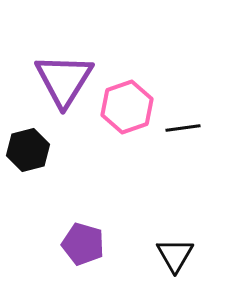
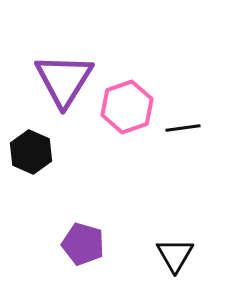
black hexagon: moved 3 px right, 2 px down; rotated 21 degrees counterclockwise
